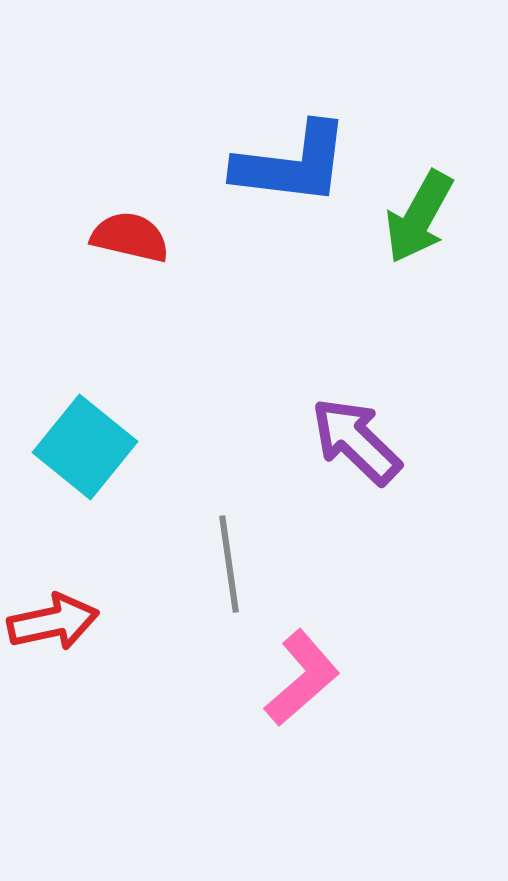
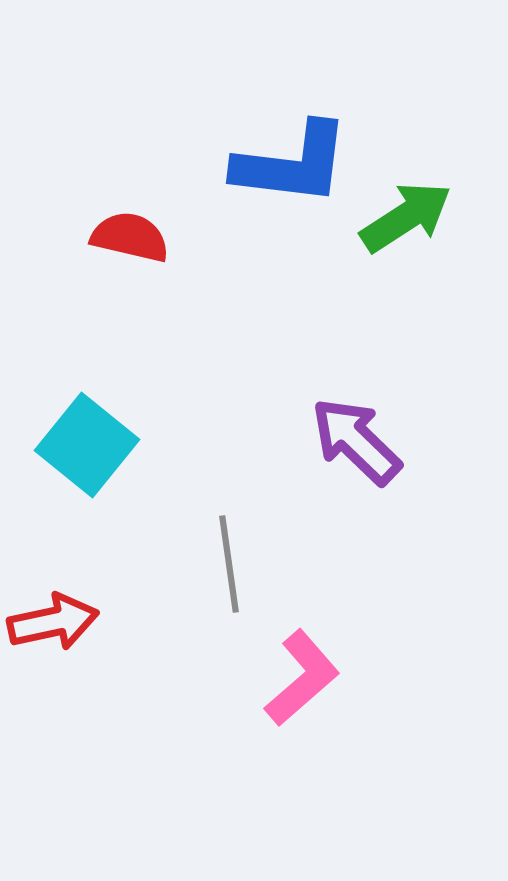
green arrow: moved 13 px left; rotated 152 degrees counterclockwise
cyan square: moved 2 px right, 2 px up
